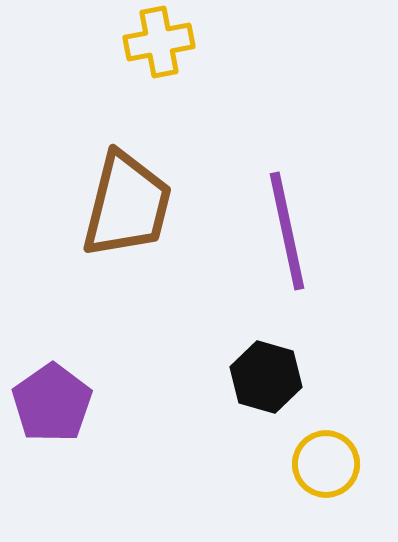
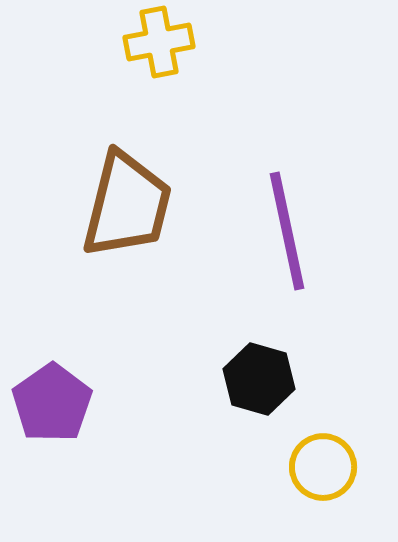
black hexagon: moved 7 px left, 2 px down
yellow circle: moved 3 px left, 3 px down
